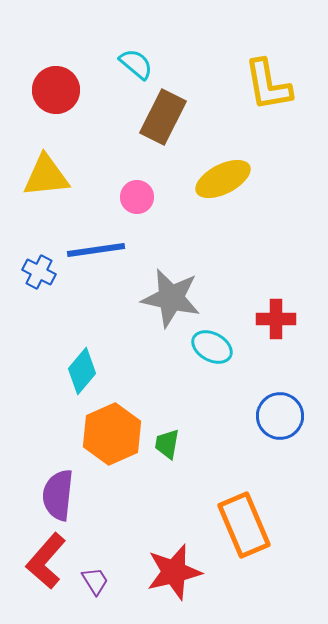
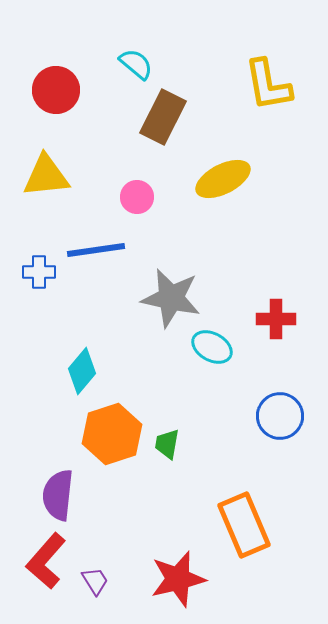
blue cross: rotated 28 degrees counterclockwise
orange hexagon: rotated 6 degrees clockwise
red star: moved 4 px right, 7 px down
